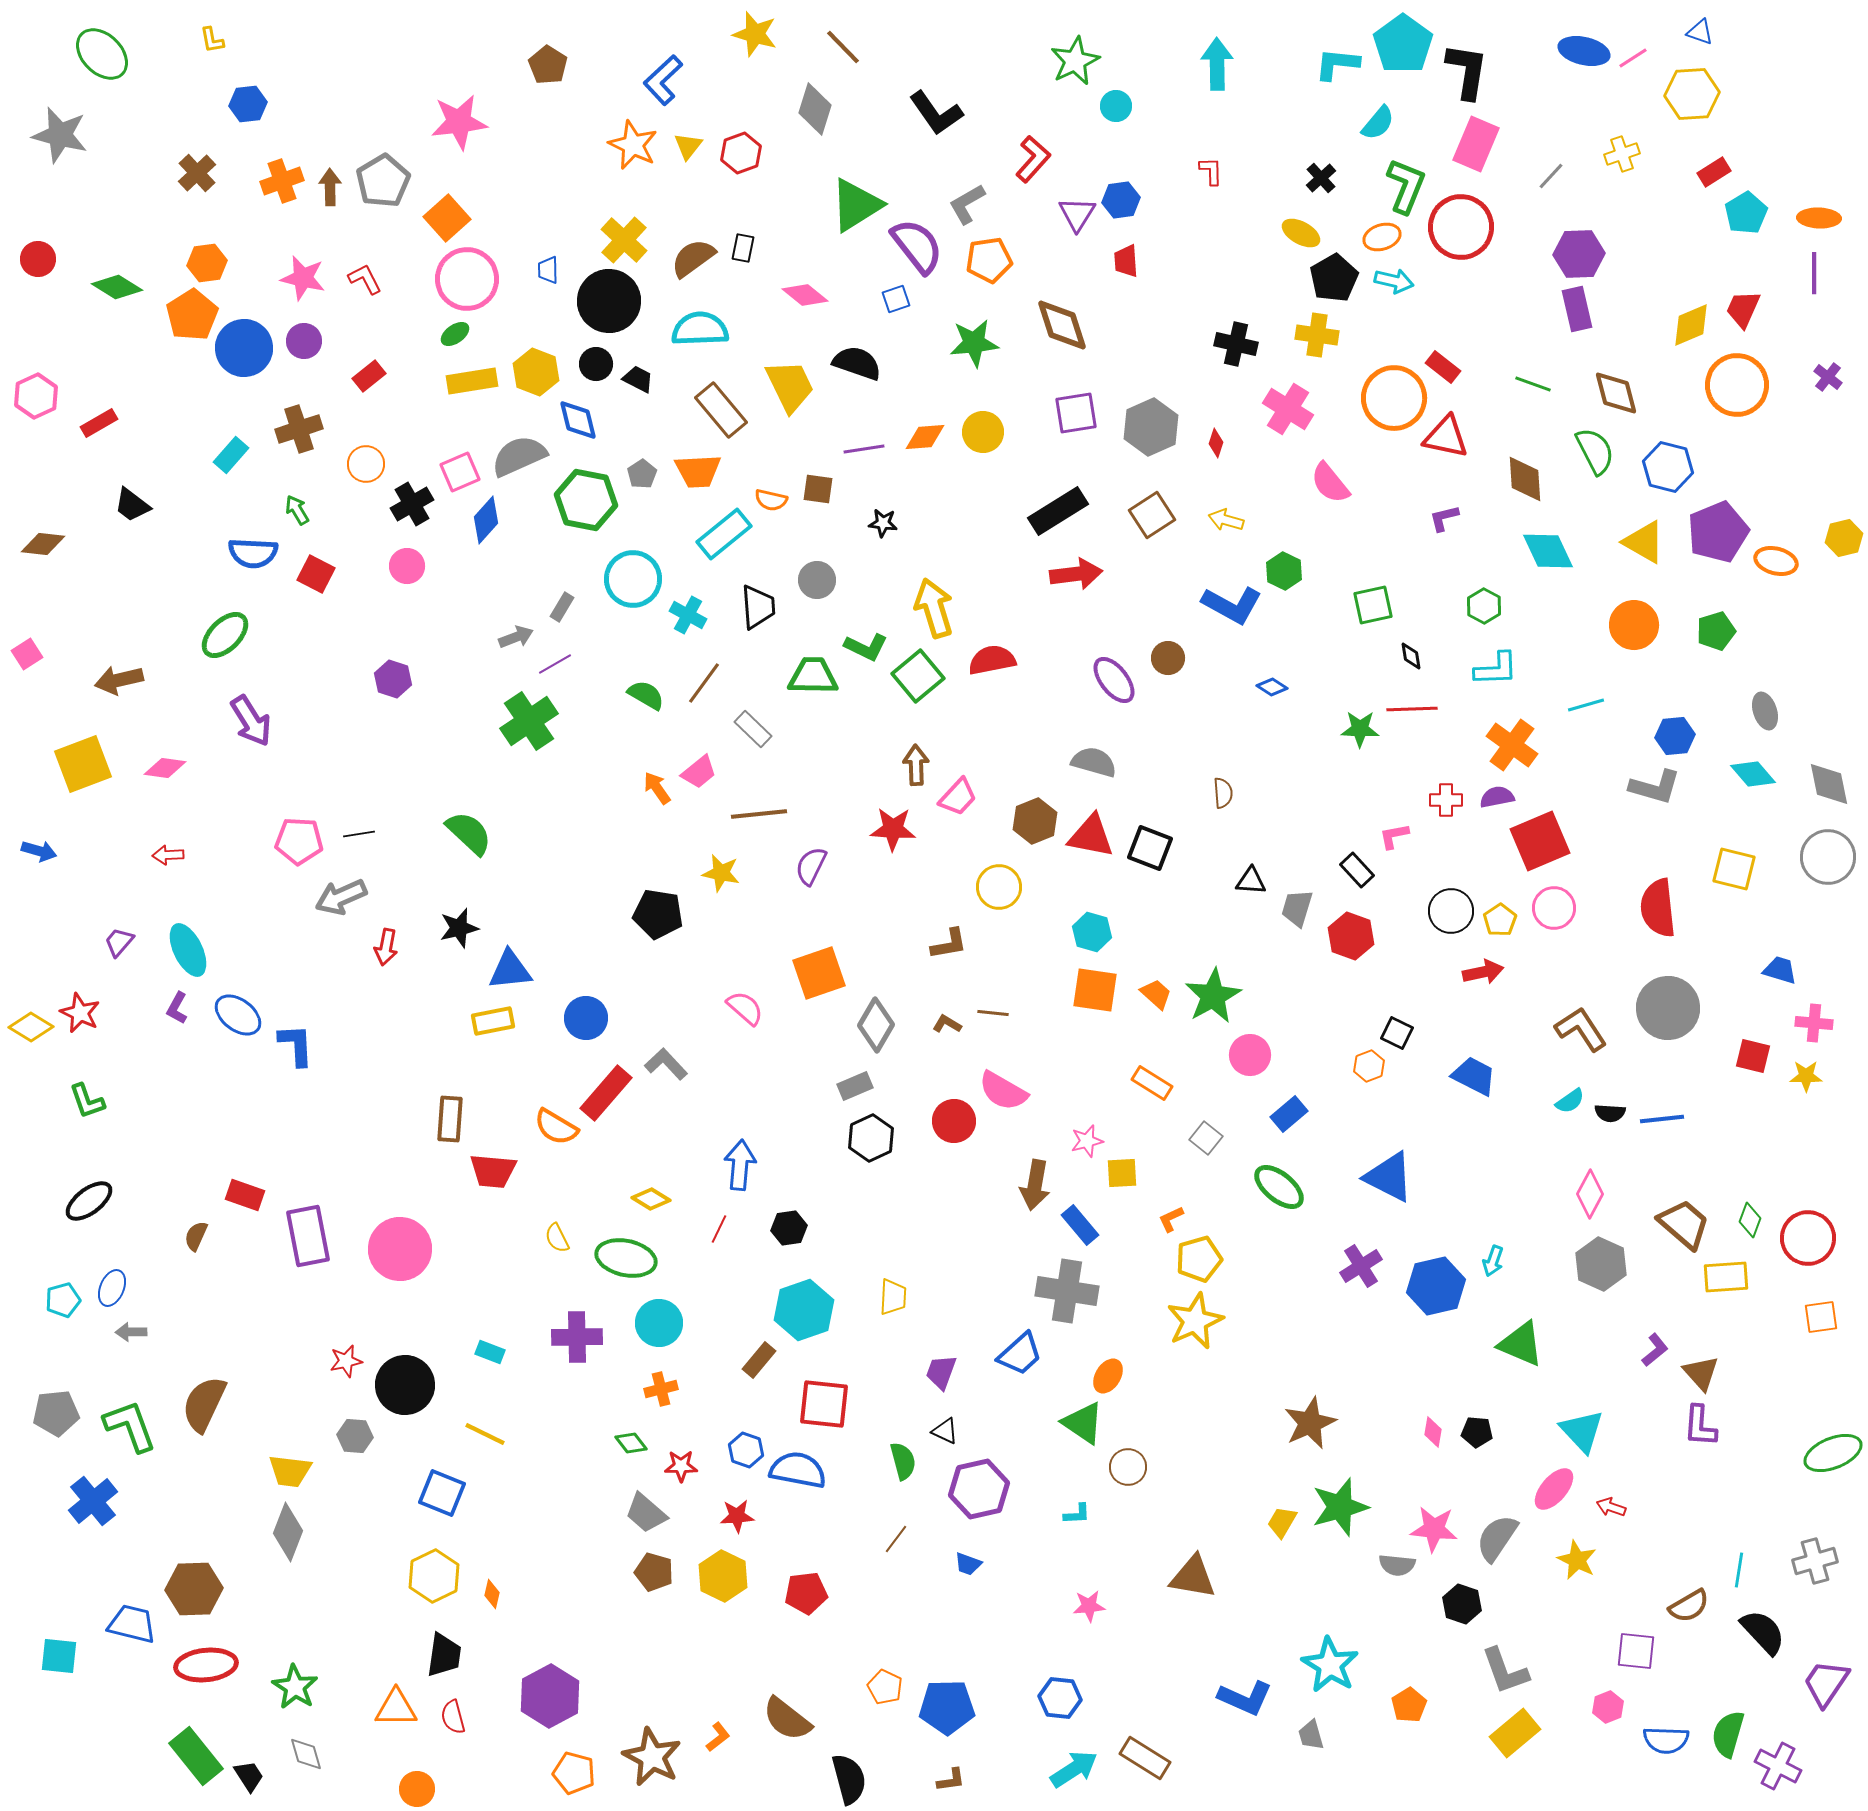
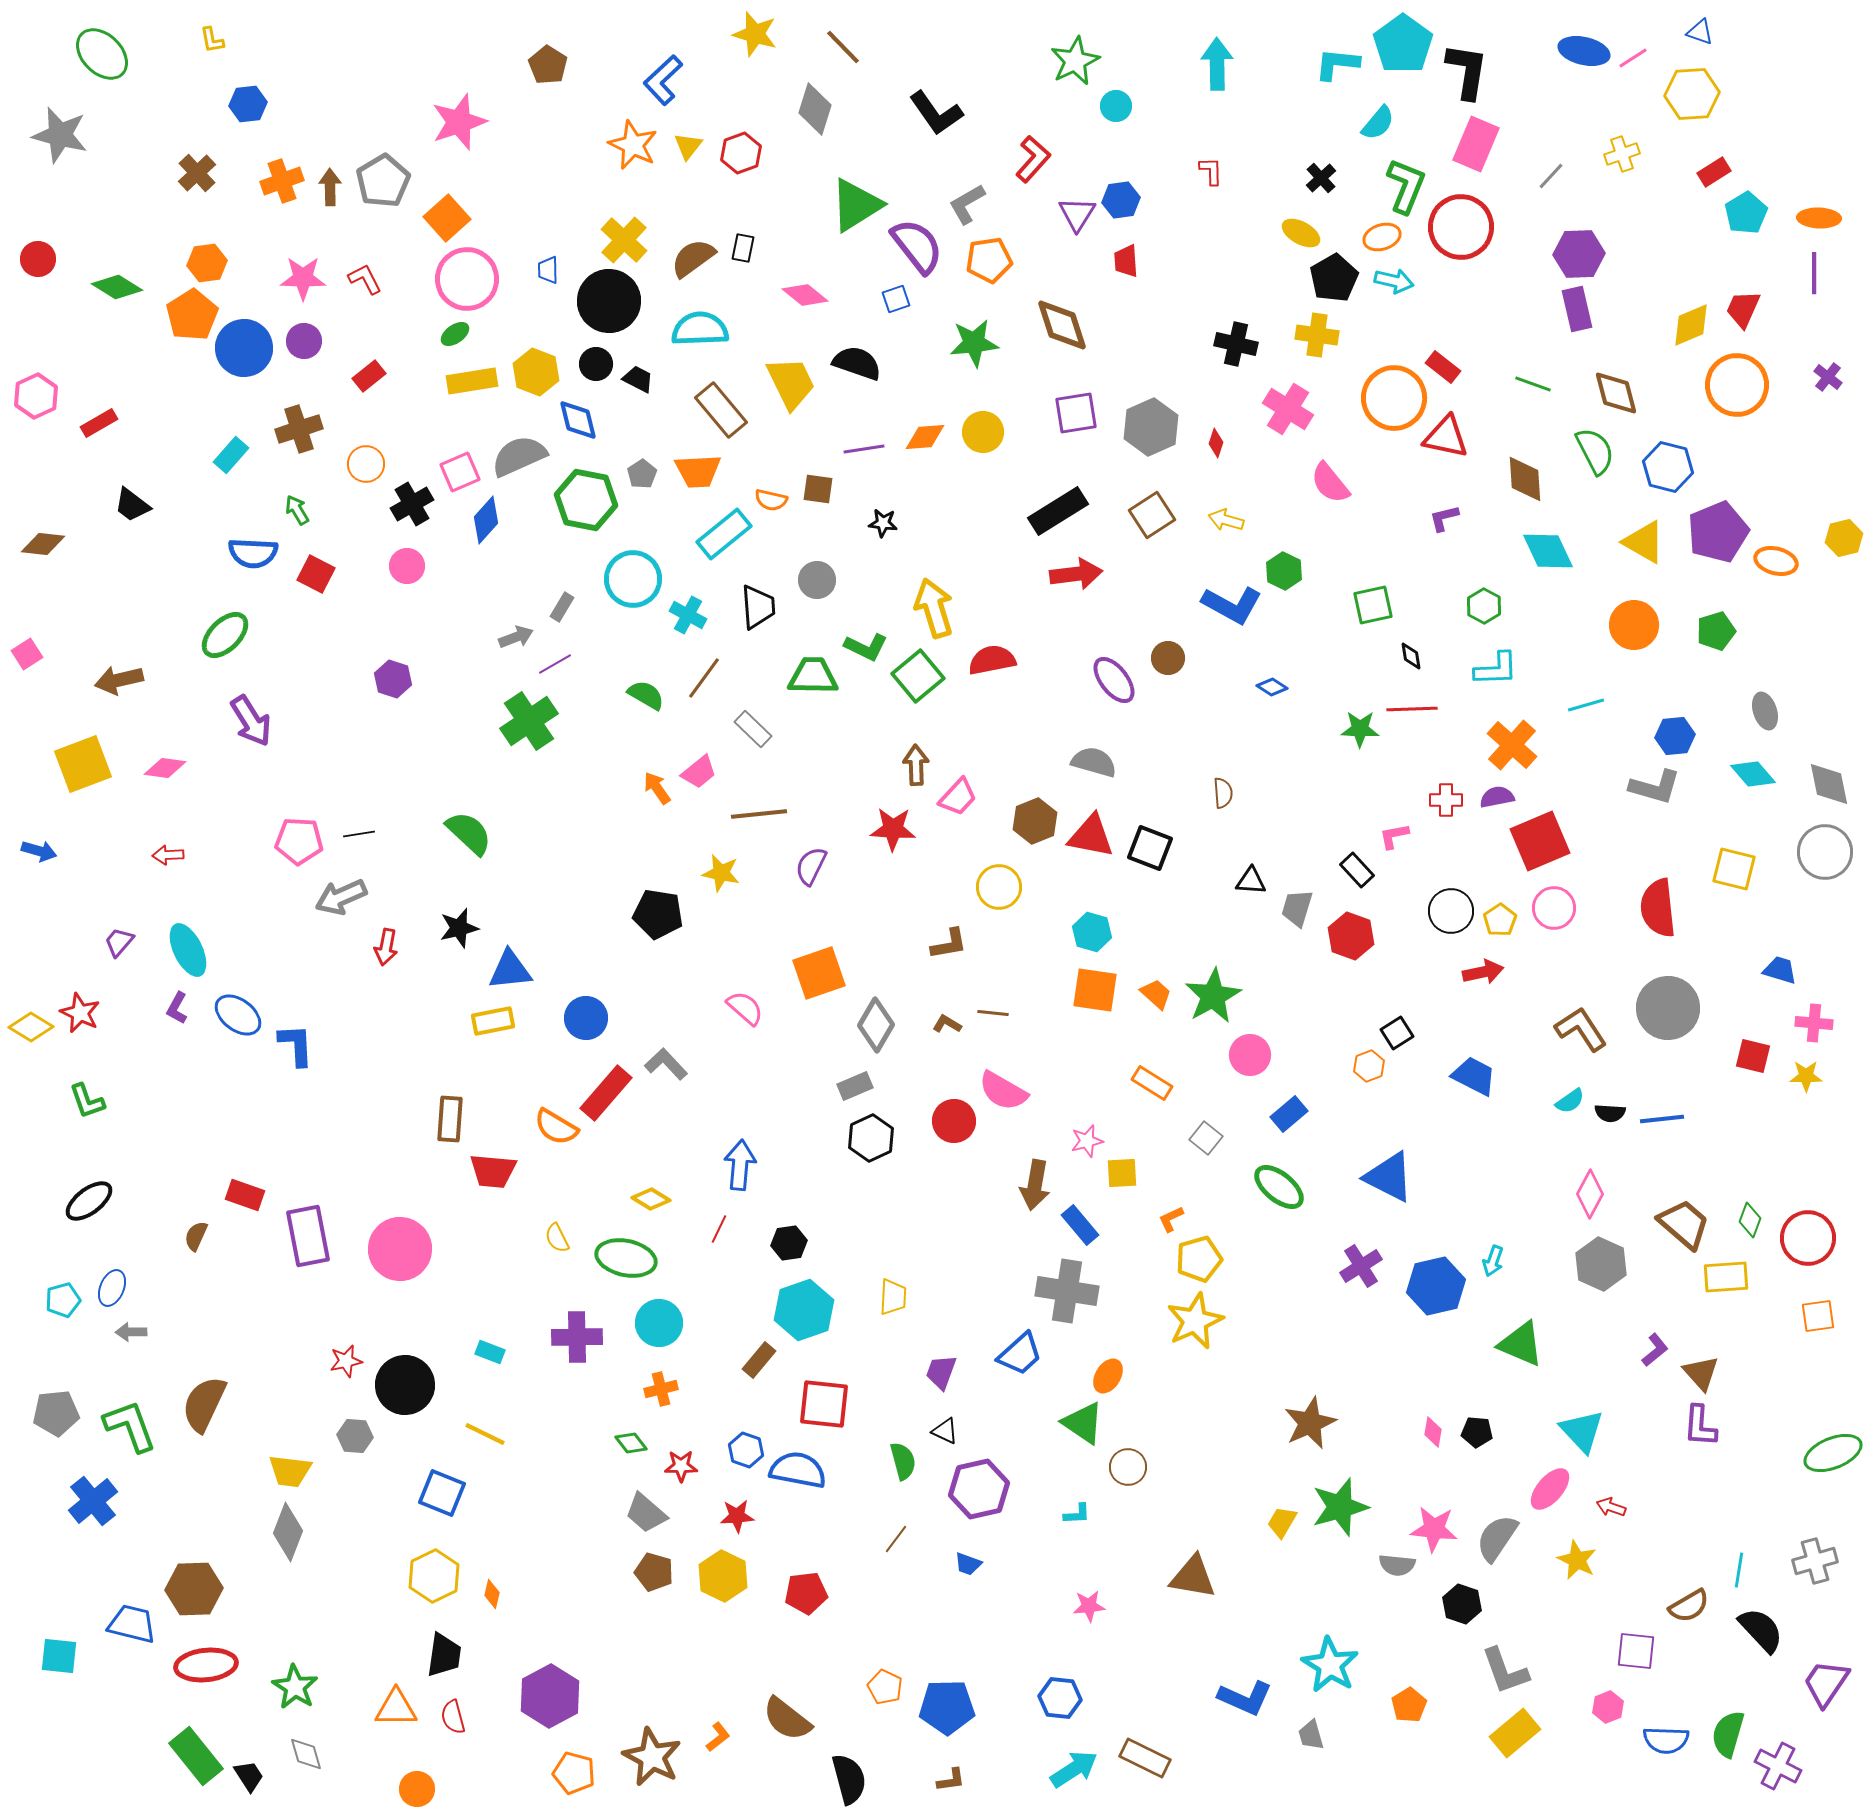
pink star at (459, 122): rotated 12 degrees counterclockwise
pink star at (303, 278): rotated 12 degrees counterclockwise
yellow trapezoid at (790, 386): moved 1 px right, 3 px up
brown line at (704, 683): moved 5 px up
orange cross at (1512, 745): rotated 6 degrees clockwise
gray circle at (1828, 857): moved 3 px left, 5 px up
black square at (1397, 1033): rotated 32 degrees clockwise
black hexagon at (789, 1228): moved 15 px down
orange square at (1821, 1317): moved 3 px left, 1 px up
pink ellipse at (1554, 1489): moved 4 px left
black semicircle at (1763, 1632): moved 2 px left, 2 px up
brown rectangle at (1145, 1758): rotated 6 degrees counterclockwise
